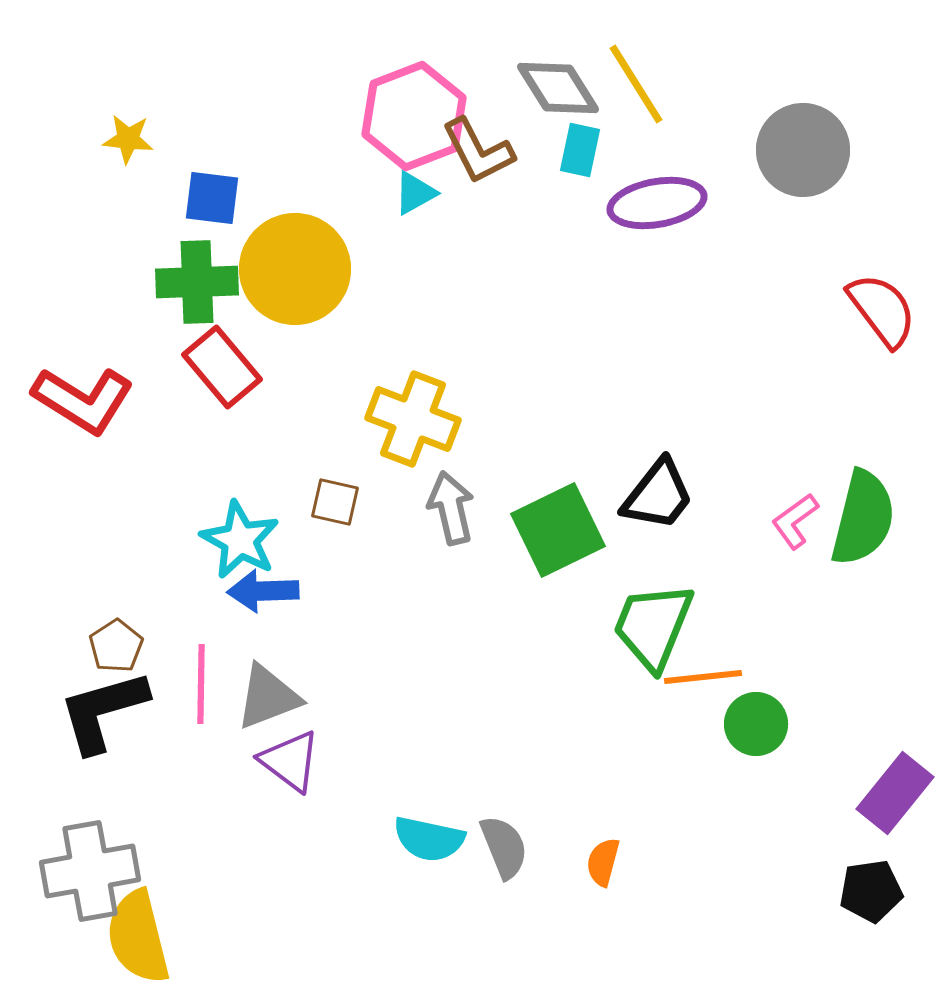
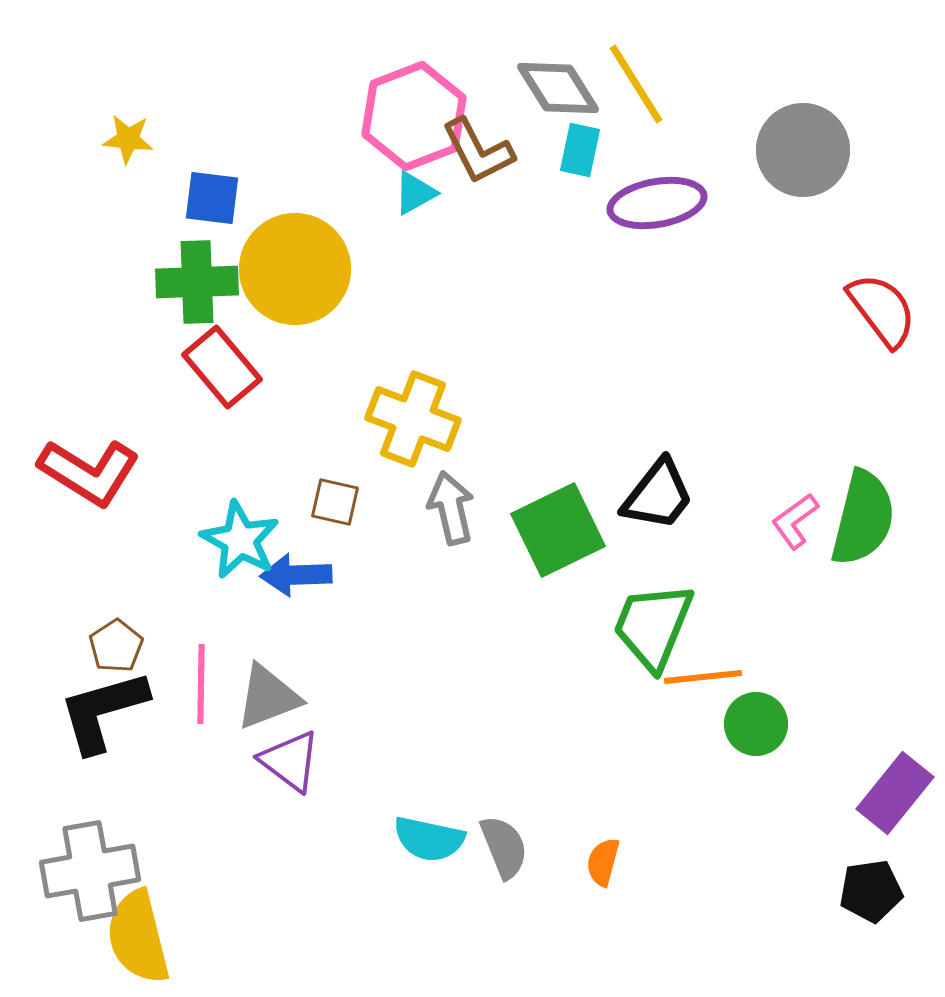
red L-shape: moved 6 px right, 72 px down
blue arrow: moved 33 px right, 16 px up
